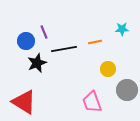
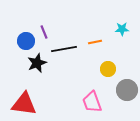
red triangle: moved 2 px down; rotated 24 degrees counterclockwise
